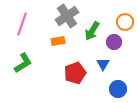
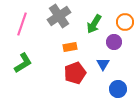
gray cross: moved 8 px left
green arrow: moved 2 px right, 7 px up
orange rectangle: moved 12 px right, 6 px down
